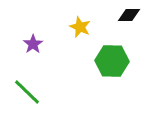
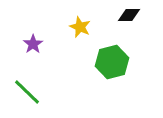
green hexagon: moved 1 px down; rotated 16 degrees counterclockwise
